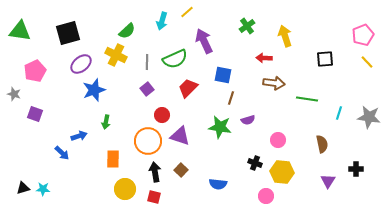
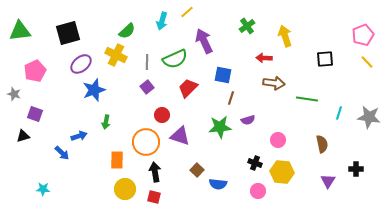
green triangle at (20, 31): rotated 15 degrees counterclockwise
purple square at (147, 89): moved 2 px up
green star at (220, 127): rotated 15 degrees counterclockwise
orange circle at (148, 141): moved 2 px left, 1 px down
orange rectangle at (113, 159): moved 4 px right, 1 px down
brown square at (181, 170): moved 16 px right
black triangle at (23, 188): moved 52 px up
pink circle at (266, 196): moved 8 px left, 5 px up
